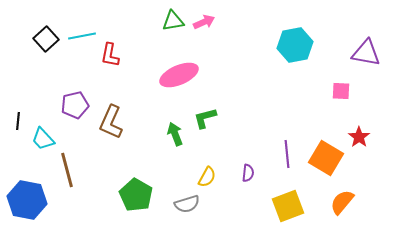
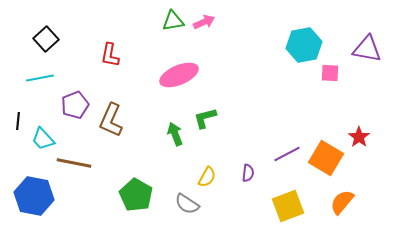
cyan line: moved 42 px left, 42 px down
cyan hexagon: moved 9 px right
purple triangle: moved 1 px right, 4 px up
pink square: moved 11 px left, 18 px up
purple pentagon: rotated 8 degrees counterclockwise
brown L-shape: moved 2 px up
purple line: rotated 68 degrees clockwise
brown line: moved 7 px right, 7 px up; rotated 64 degrees counterclockwise
blue hexagon: moved 7 px right, 4 px up
gray semicircle: rotated 50 degrees clockwise
